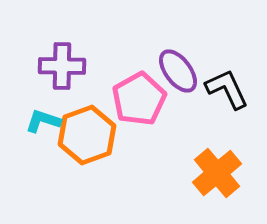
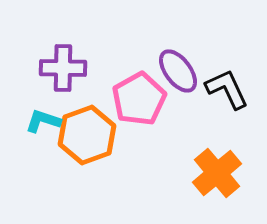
purple cross: moved 1 px right, 2 px down
